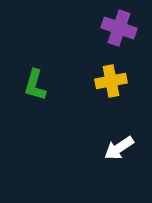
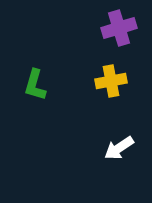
purple cross: rotated 36 degrees counterclockwise
